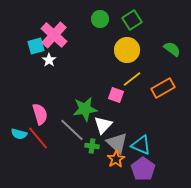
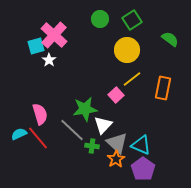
green semicircle: moved 2 px left, 10 px up
orange rectangle: rotated 50 degrees counterclockwise
pink square: rotated 28 degrees clockwise
cyan semicircle: rotated 140 degrees clockwise
